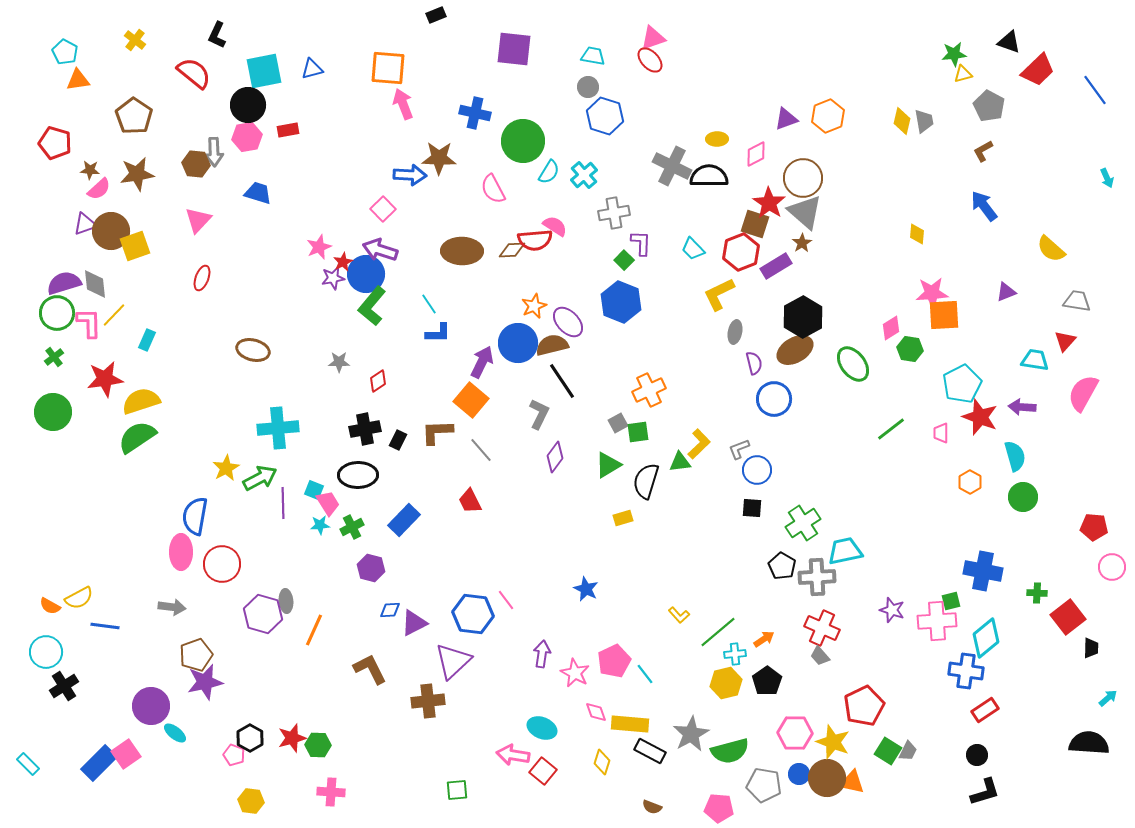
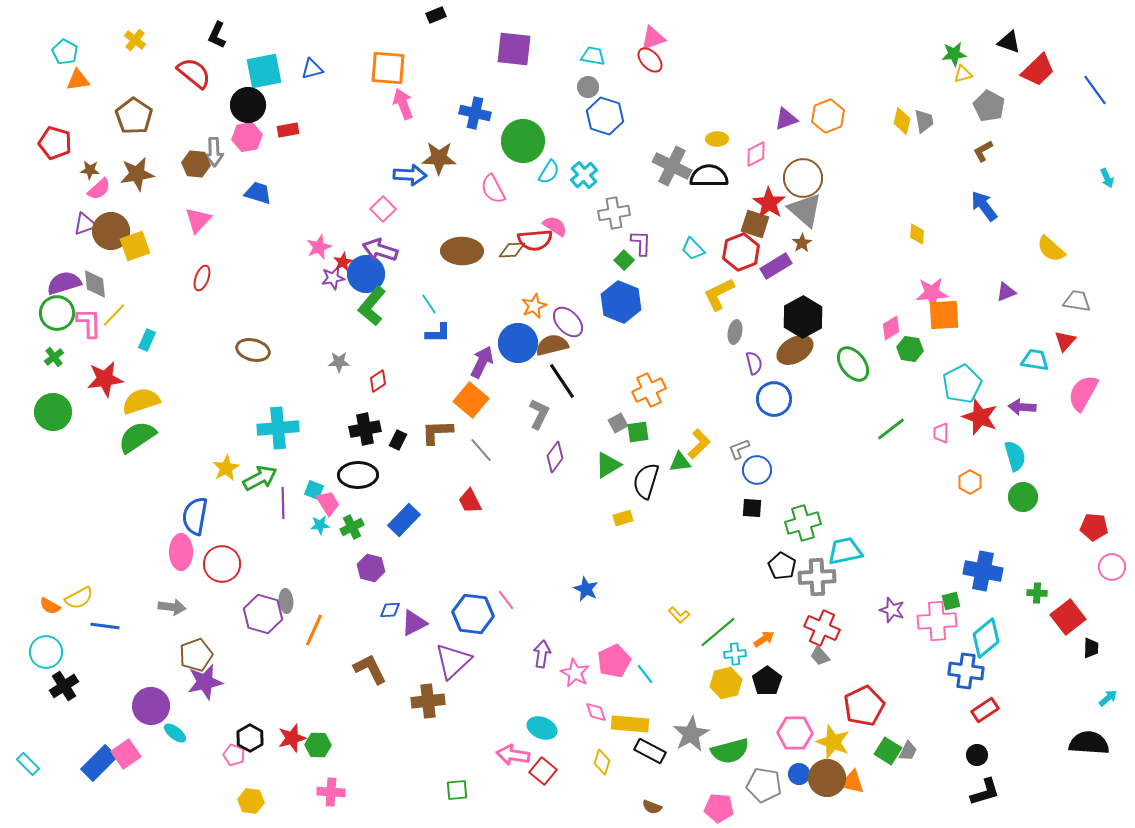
gray triangle at (805, 212): moved 2 px up
green cross at (803, 523): rotated 16 degrees clockwise
